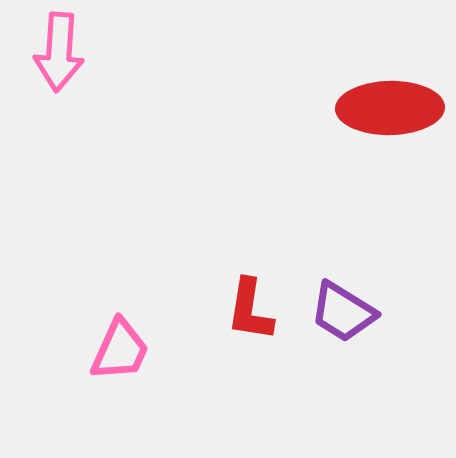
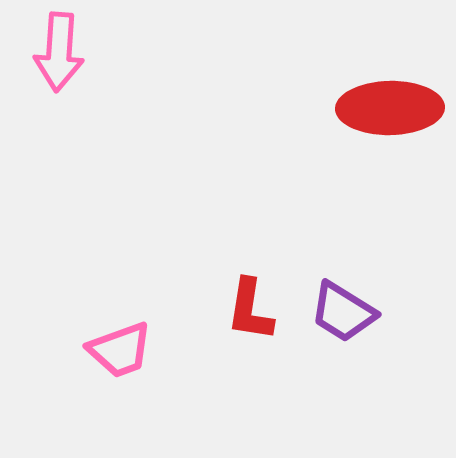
pink trapezoid: rotated 46 degrees clockwise
